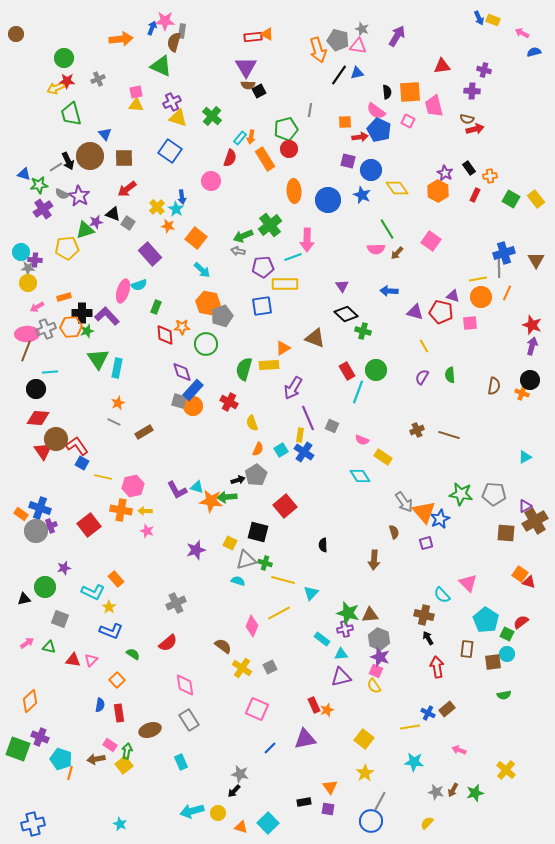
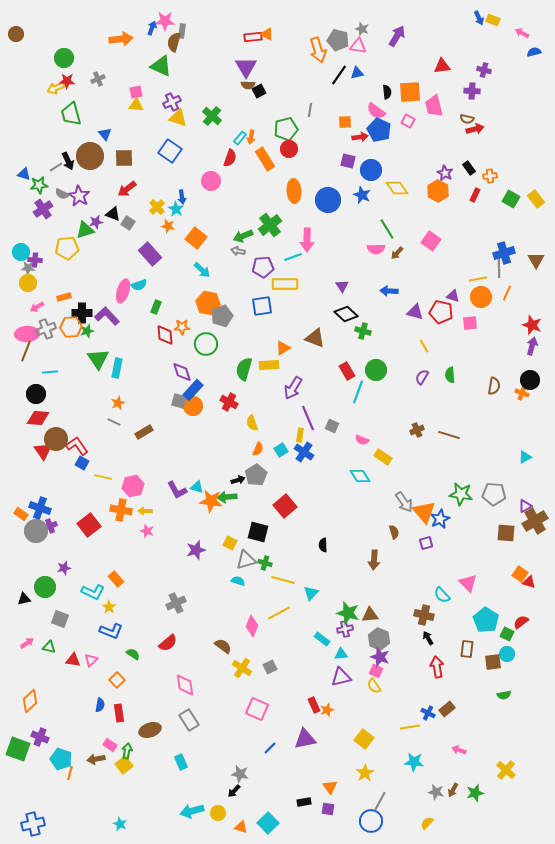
black circle at (36, 389): moved 5 px down
